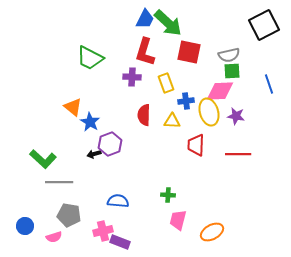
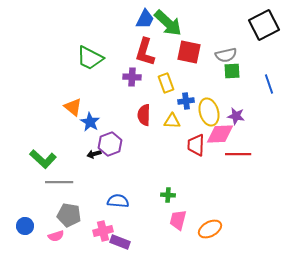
gray semicircle: moved 3 px left
pink diamond: moved 43 px down
orange ellipse: moved 2 px left, 3 px up
pink semicircle: moved 2 px right, 1 px up
